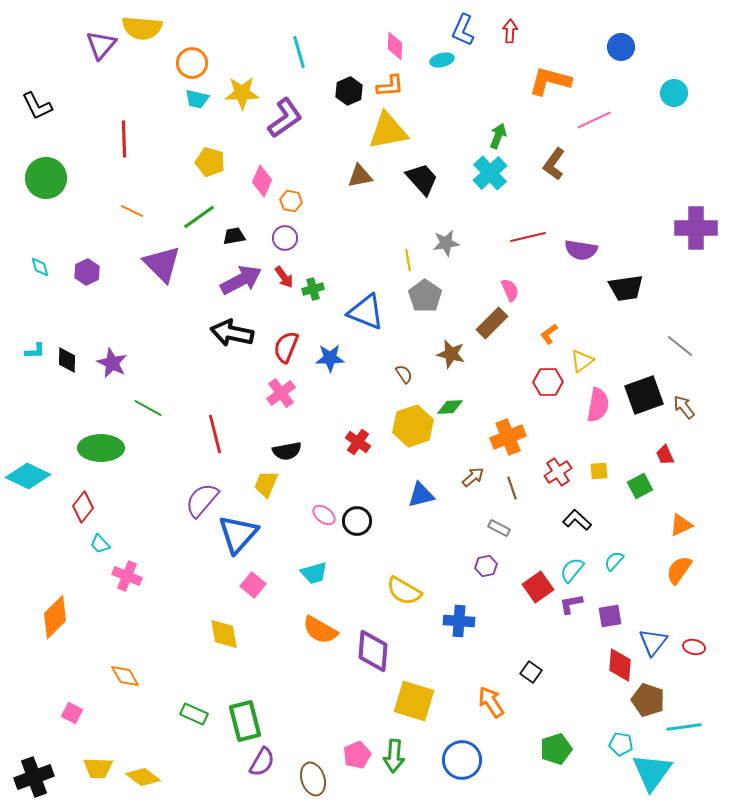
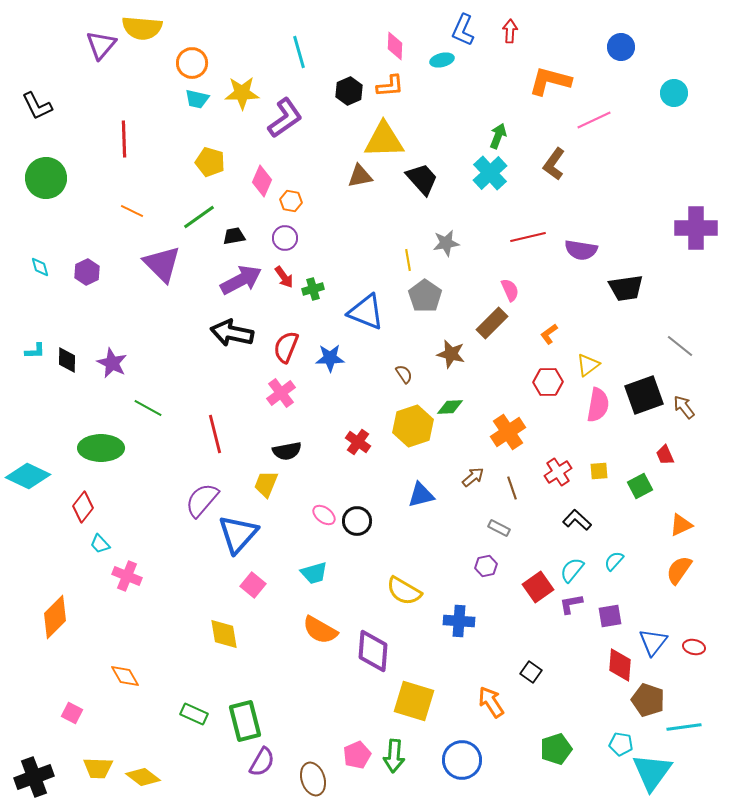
yellow triangle at (388, 131): moved 4 px left, 9 px down; rotated 9 degrees clockwise
yellow triangle at (582, 361): moved 6 px right, 4 px down
orange cross at (508, 437): moved 5 px up; rotated 12 degrees counterclockwise
